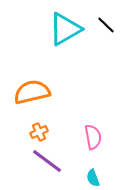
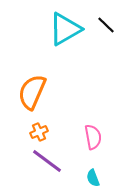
orange semicircle: rotated 54 degrees counterclockwise
